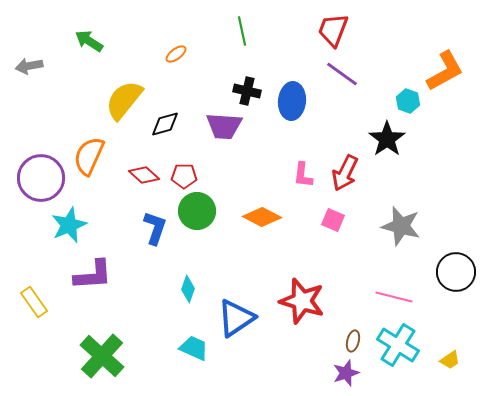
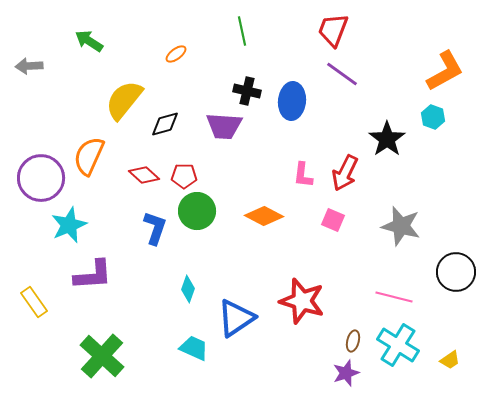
gray arrow: rotated 8 degrees clockwise
cyan hexagon: moved 25 px right, 16 px down
orange diamond: moved 2 px right, 1 px up
